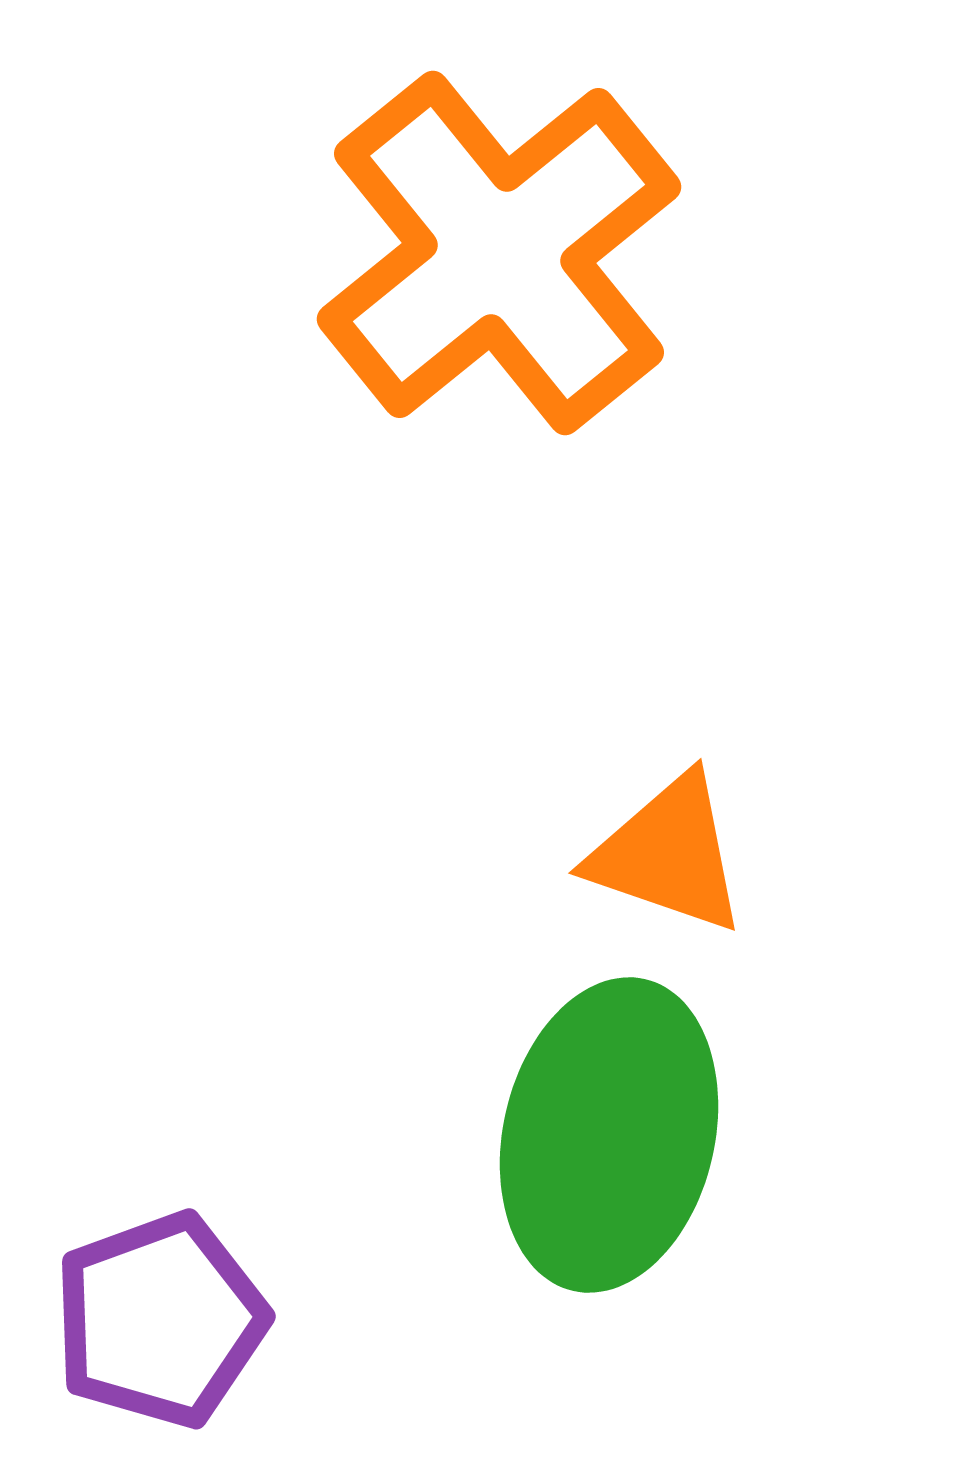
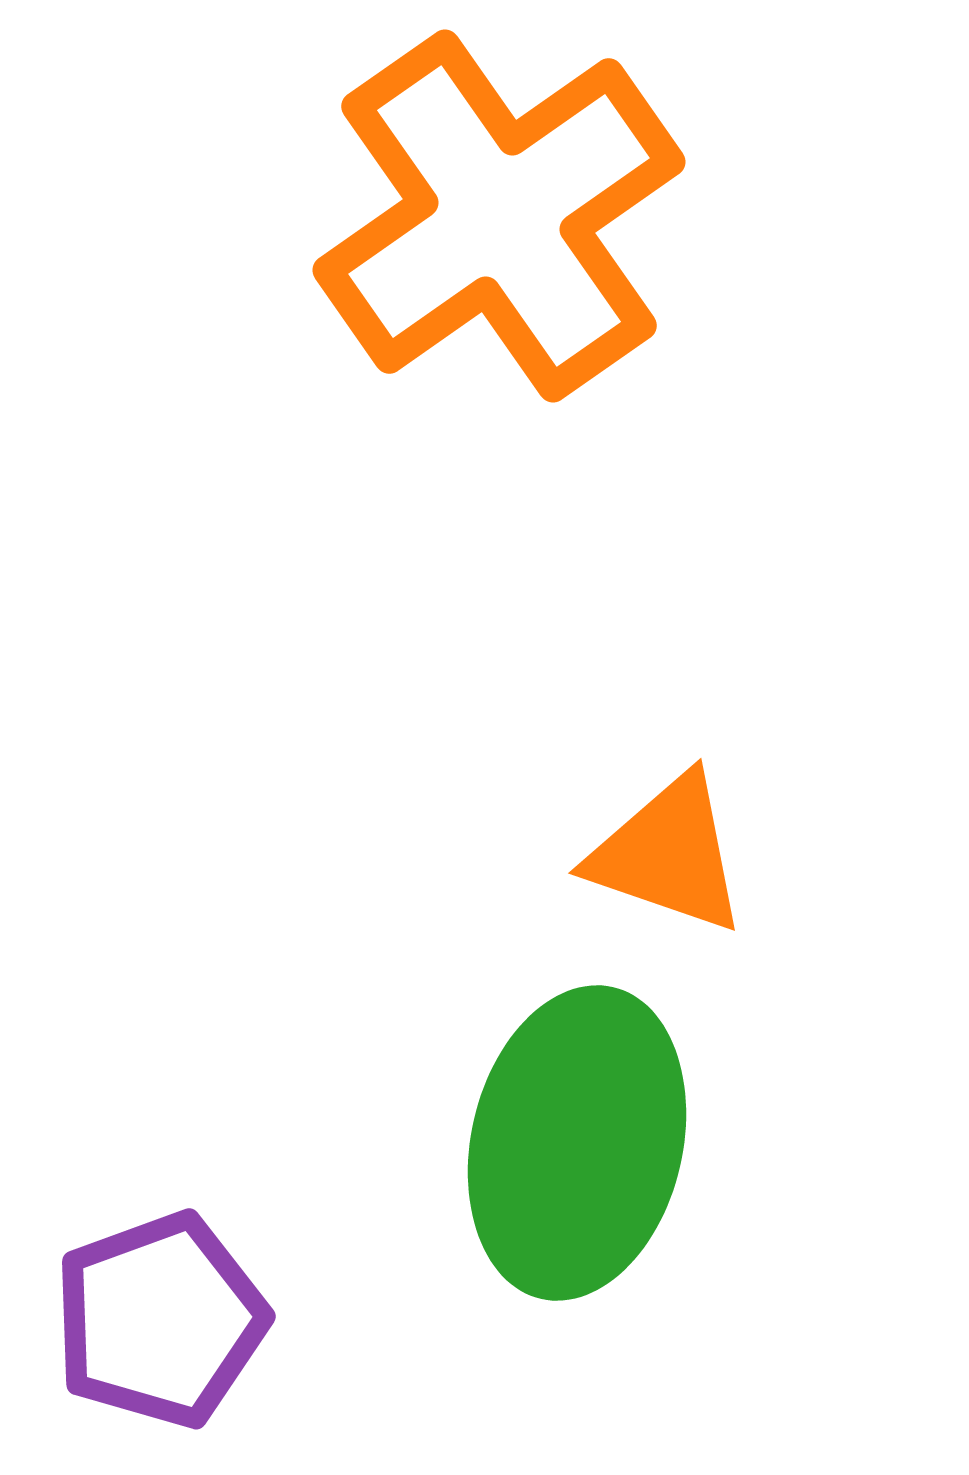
orange cross: moved 37 px up; rotated 4 degrees clockwise
green ellipse: moved 32 px left, 8 px down
